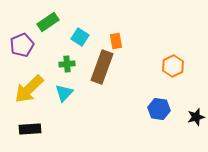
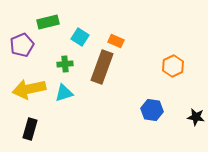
green rectangle: rotated 20 degrees clockwise
orange rectangle: rotated 56 degrees counterclockwise
green cross: moved 2 px left
yellow arrow: rotated 32 degrees clockwise
cyan triangle: rotated 30 degrees clockwise
blue hexagon: moved 7 px left, 1 px down
black star: rotated 24 degrees clockwise
black rectangle: rotated 70 degrees counterclockwise
